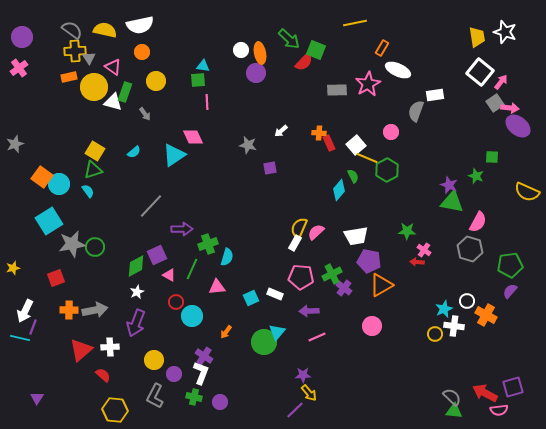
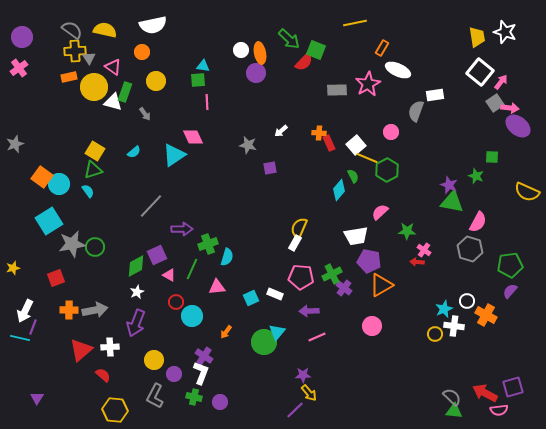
white semicircle at (140, 25): moved 13 px right
pink semicircle at (316, 232): moved 64 px right, 20 px up
